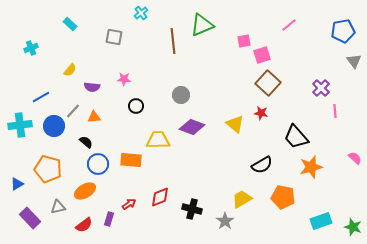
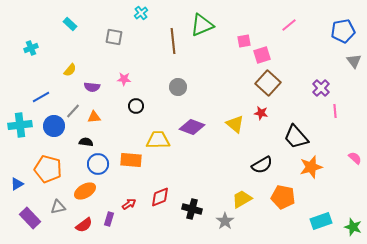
gray circle at (181, 95): moved 3 px left, 8 px up
black semicircle at (86, 142): rotated 32 degrees counterclockwise
